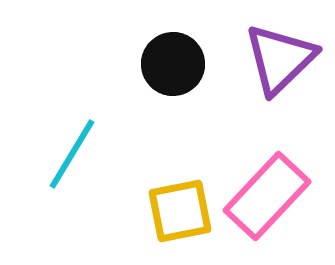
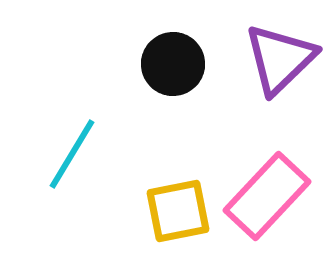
yellow square: moved 2 px left
